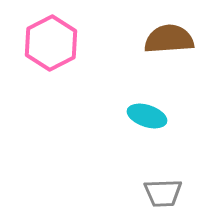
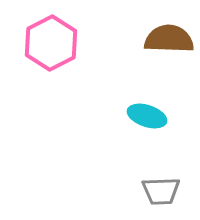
brown semicircle: rotated 6 degrees clockwise
gray trapezoid: moved 2 px left, 2 px up
